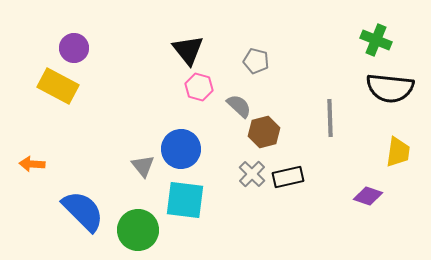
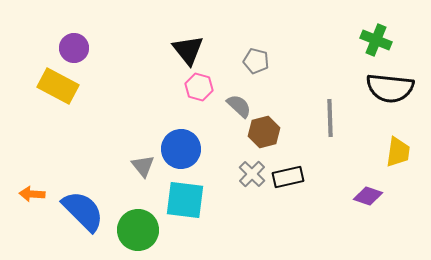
orange arrow: moved 30 px down
